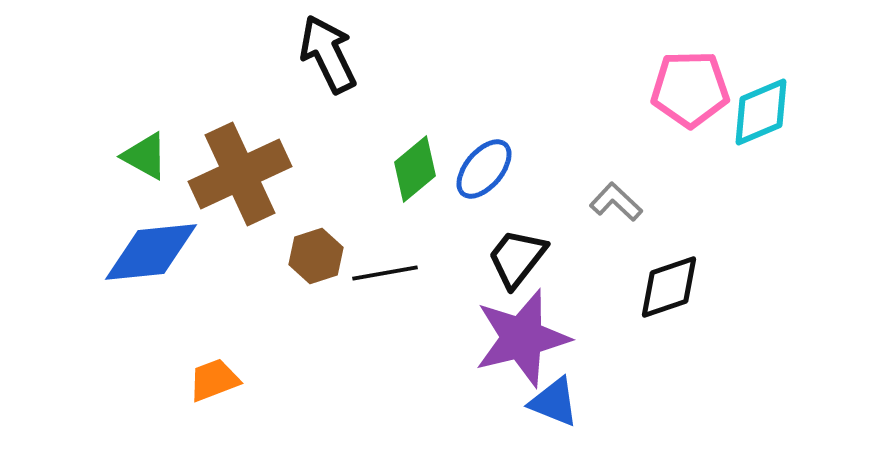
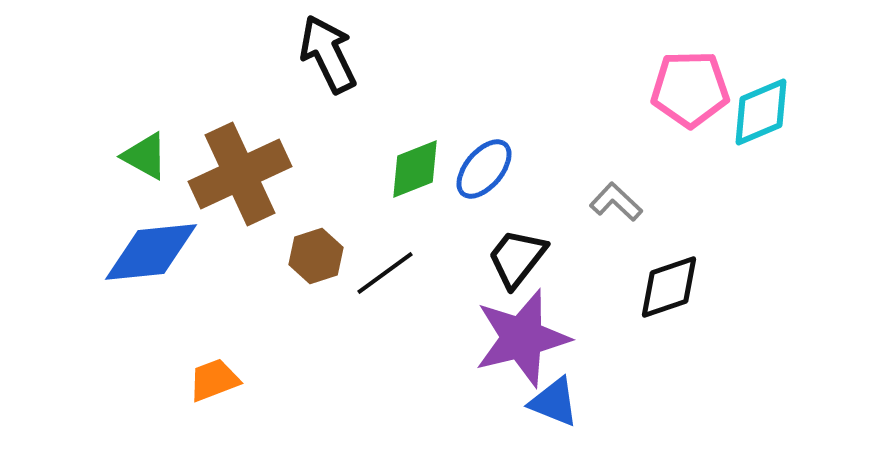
green diamond: rotated 18 degrees clockwise
black line: rotated 26 degrees counterclockwise
